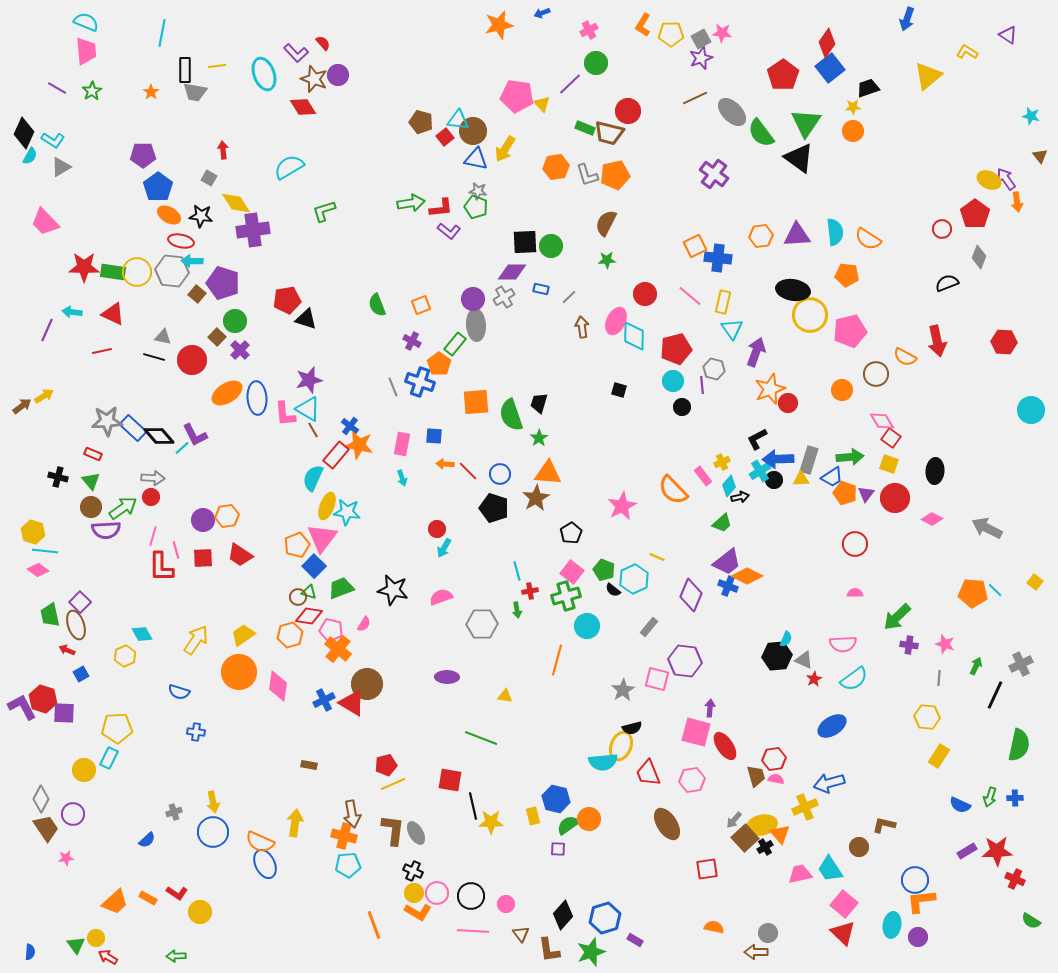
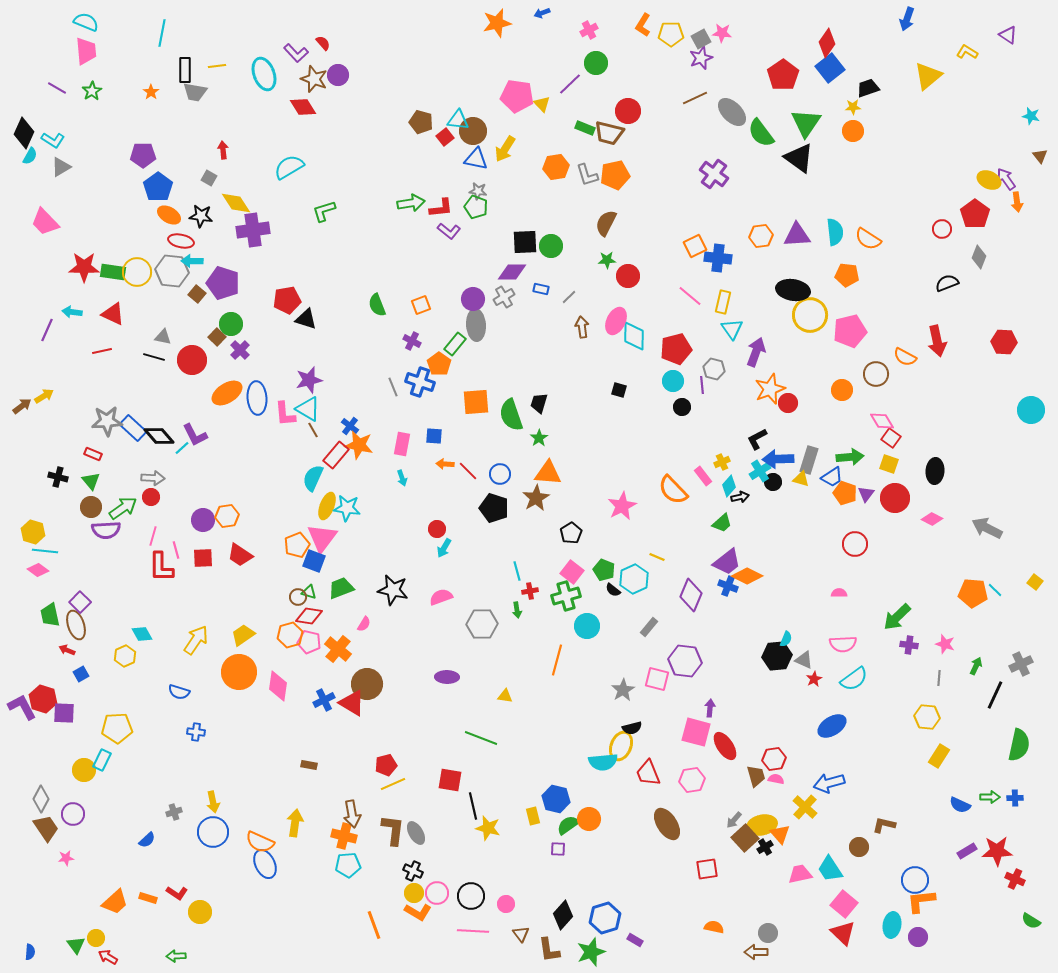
orange star at (499, 25): moved 2 px left, 2 px up
red circle at (645, 294): moved 17 px left, 18 px up
green circle at (235, 321): moved 4 px left, 3 px down
yellow triangle at (801, 479): rotated 18 degrees clockwise
black circle at (774, 480): moved 1 px left, 2 px down
cyan star at (347, 512): moved 4 px up
blue square at (314, 566): moved 5 px up; rotated 25 degrees counterclockwise
pink semicircle at (855, 593): moved 16 px left
pink pentagon at (331, 630): moved 22 px left, 12 px down
cyan rectangle at (109, 758): moved 7 px left, 2 px down
green arrow at (990, 797): rotated 108 degrees counterclockwise
yellow cross at (805, 807): rotated 25 degrees counterclockwise
yellow star at (491, 822): moved 3 px left, 6 px down; rotated 15 degrees clockwise
orange rectangle at (148, 898): rotated 12 degrees counterclockwise
